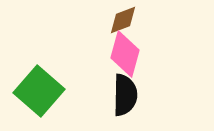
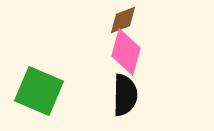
pink diamond: moved 1 px right, 2 px up
green square: rotated 18 degrees counterclockwise
